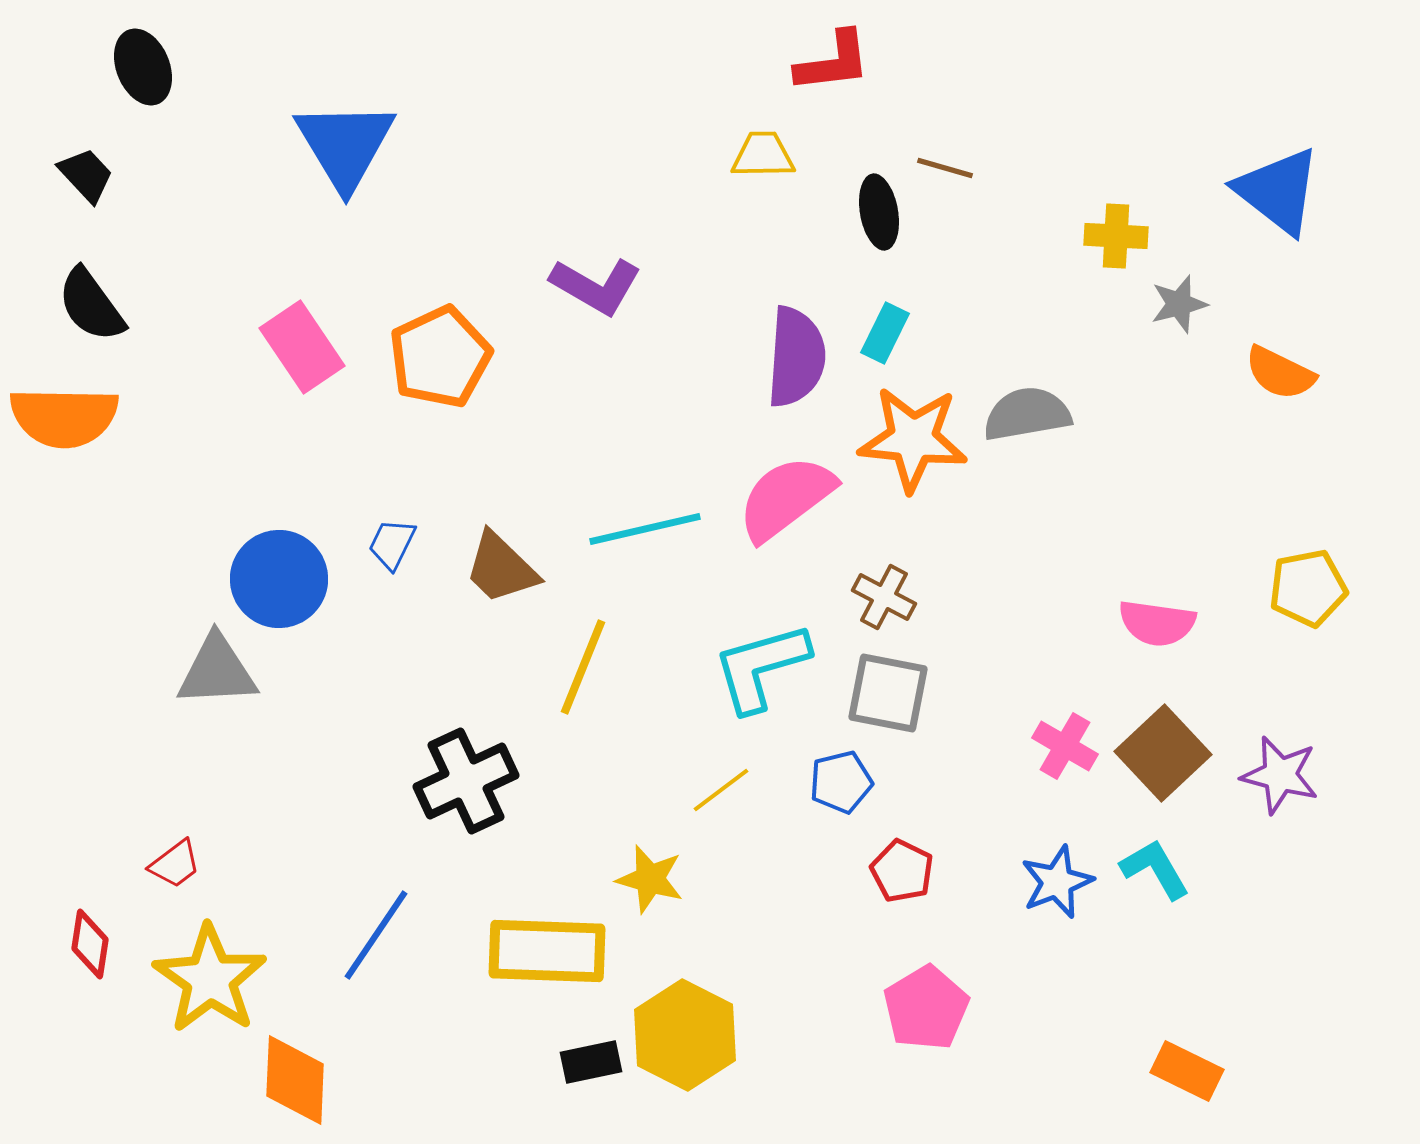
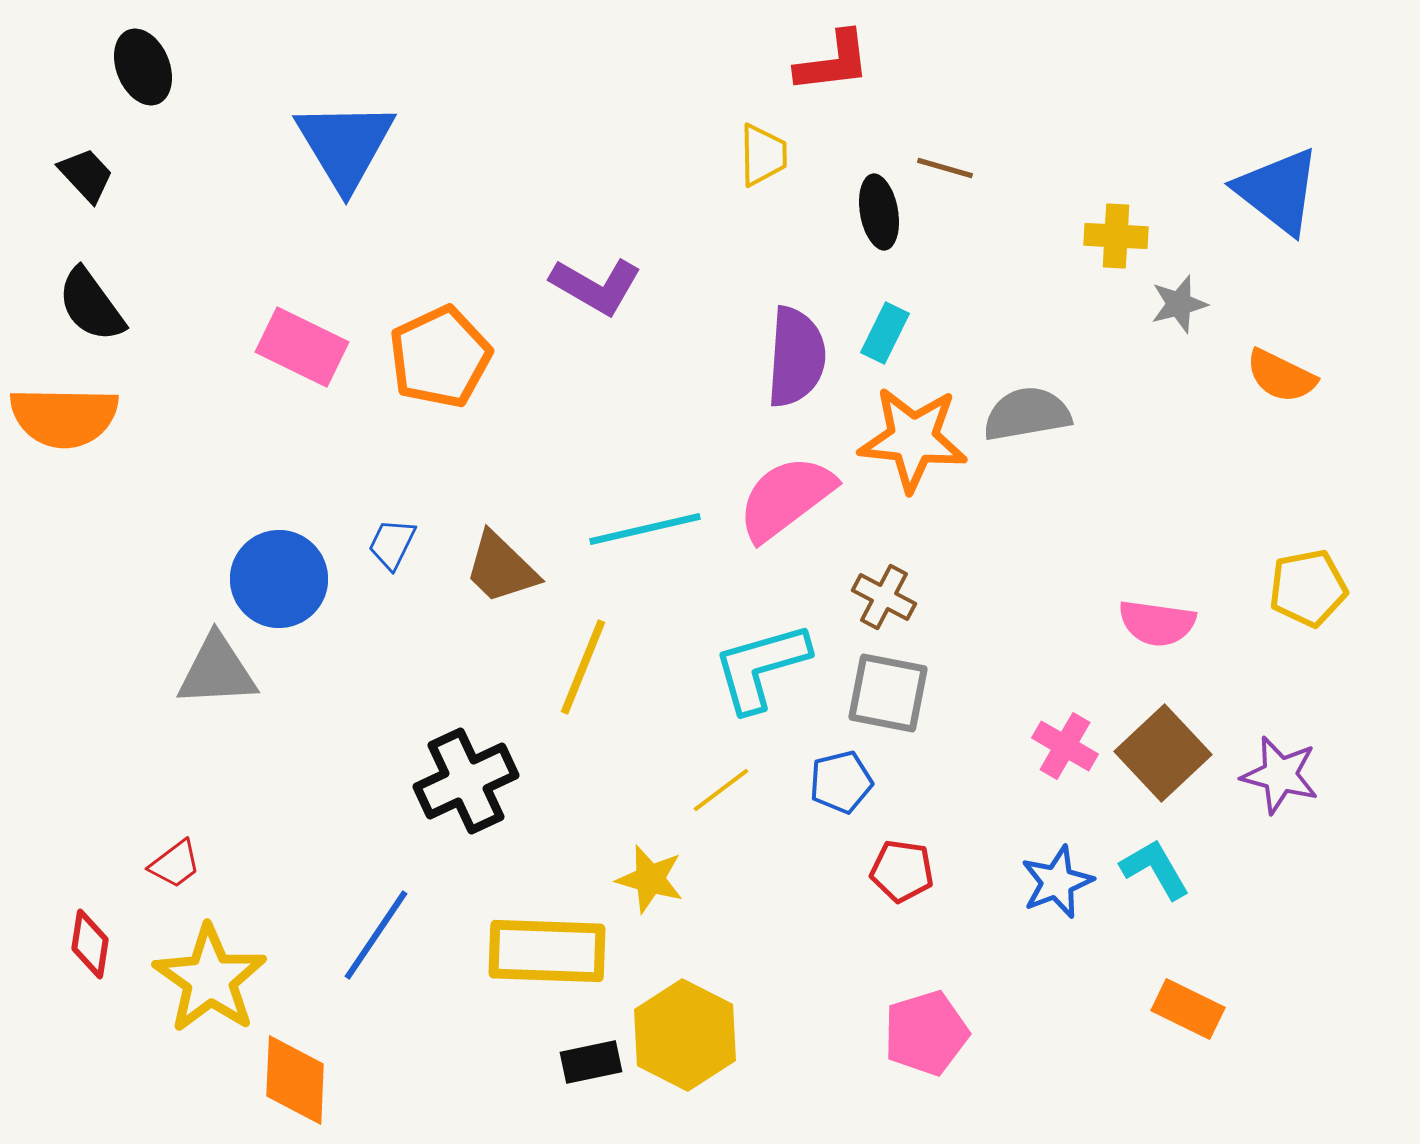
yellow trapezoid at (763, 155): rotated 90 degrees clockwise
pink rectangle at (302, 347): rotated 30 degrees counterclockwise
orange semicircle at (1280, 373): moved 1 px right, 3 px down
red pentagon at (902, 871): rotated 18 degrees counterclockwise
pink pentagon at (926, 1008): moved 25 px down; rotated 14 degrees clockwise
orange rectangle at (1187, 1071): moved 1 px right, 62 px up
